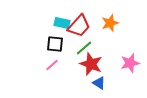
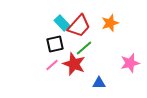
cyan rectangle: rotated 35 degrees clockwise
black square: rotated 18 degrees counterclockwise
red star: moved 17 px left
blue triangle: rotated 32 degrees counterclockwise
